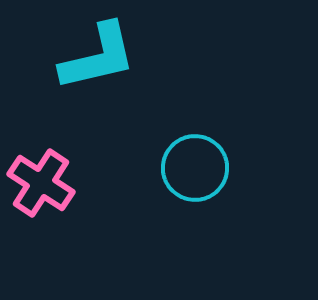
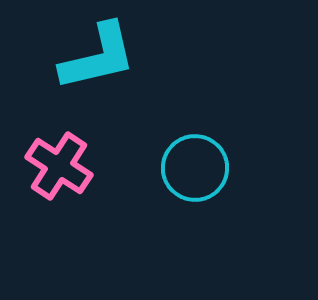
pink cross: moved 18 px right, 17 px up
